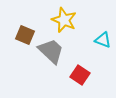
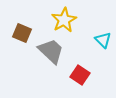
yellow star: rotated 20 degrees clockwise
brown square: moved 3 px left, 2 px up
cyan triangle: rotated 24 degrees clockwise
